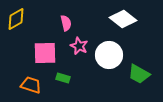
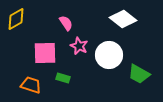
pink semicircle: rotated 21 degrees counterclockwise
